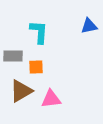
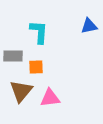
brown triangle: rotated 20 degrees counterclockwise
pink triangle: moved 1 px left, 1 px up
